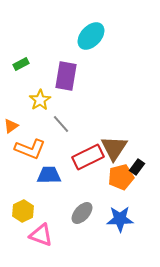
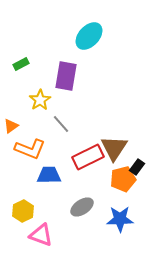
cyan ellipse: moved 2 px left
orange pentagon: moved 2 px right, 2 px down
gray ellipse: moved 6 px up; rotated 15 degrees clockwise
